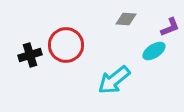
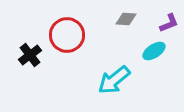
purple L-shape: moved 1 px left, 4 px up
red circle: moved 1 px right, 10 px up
black cross: rotated 20 degrees counterclockwise
